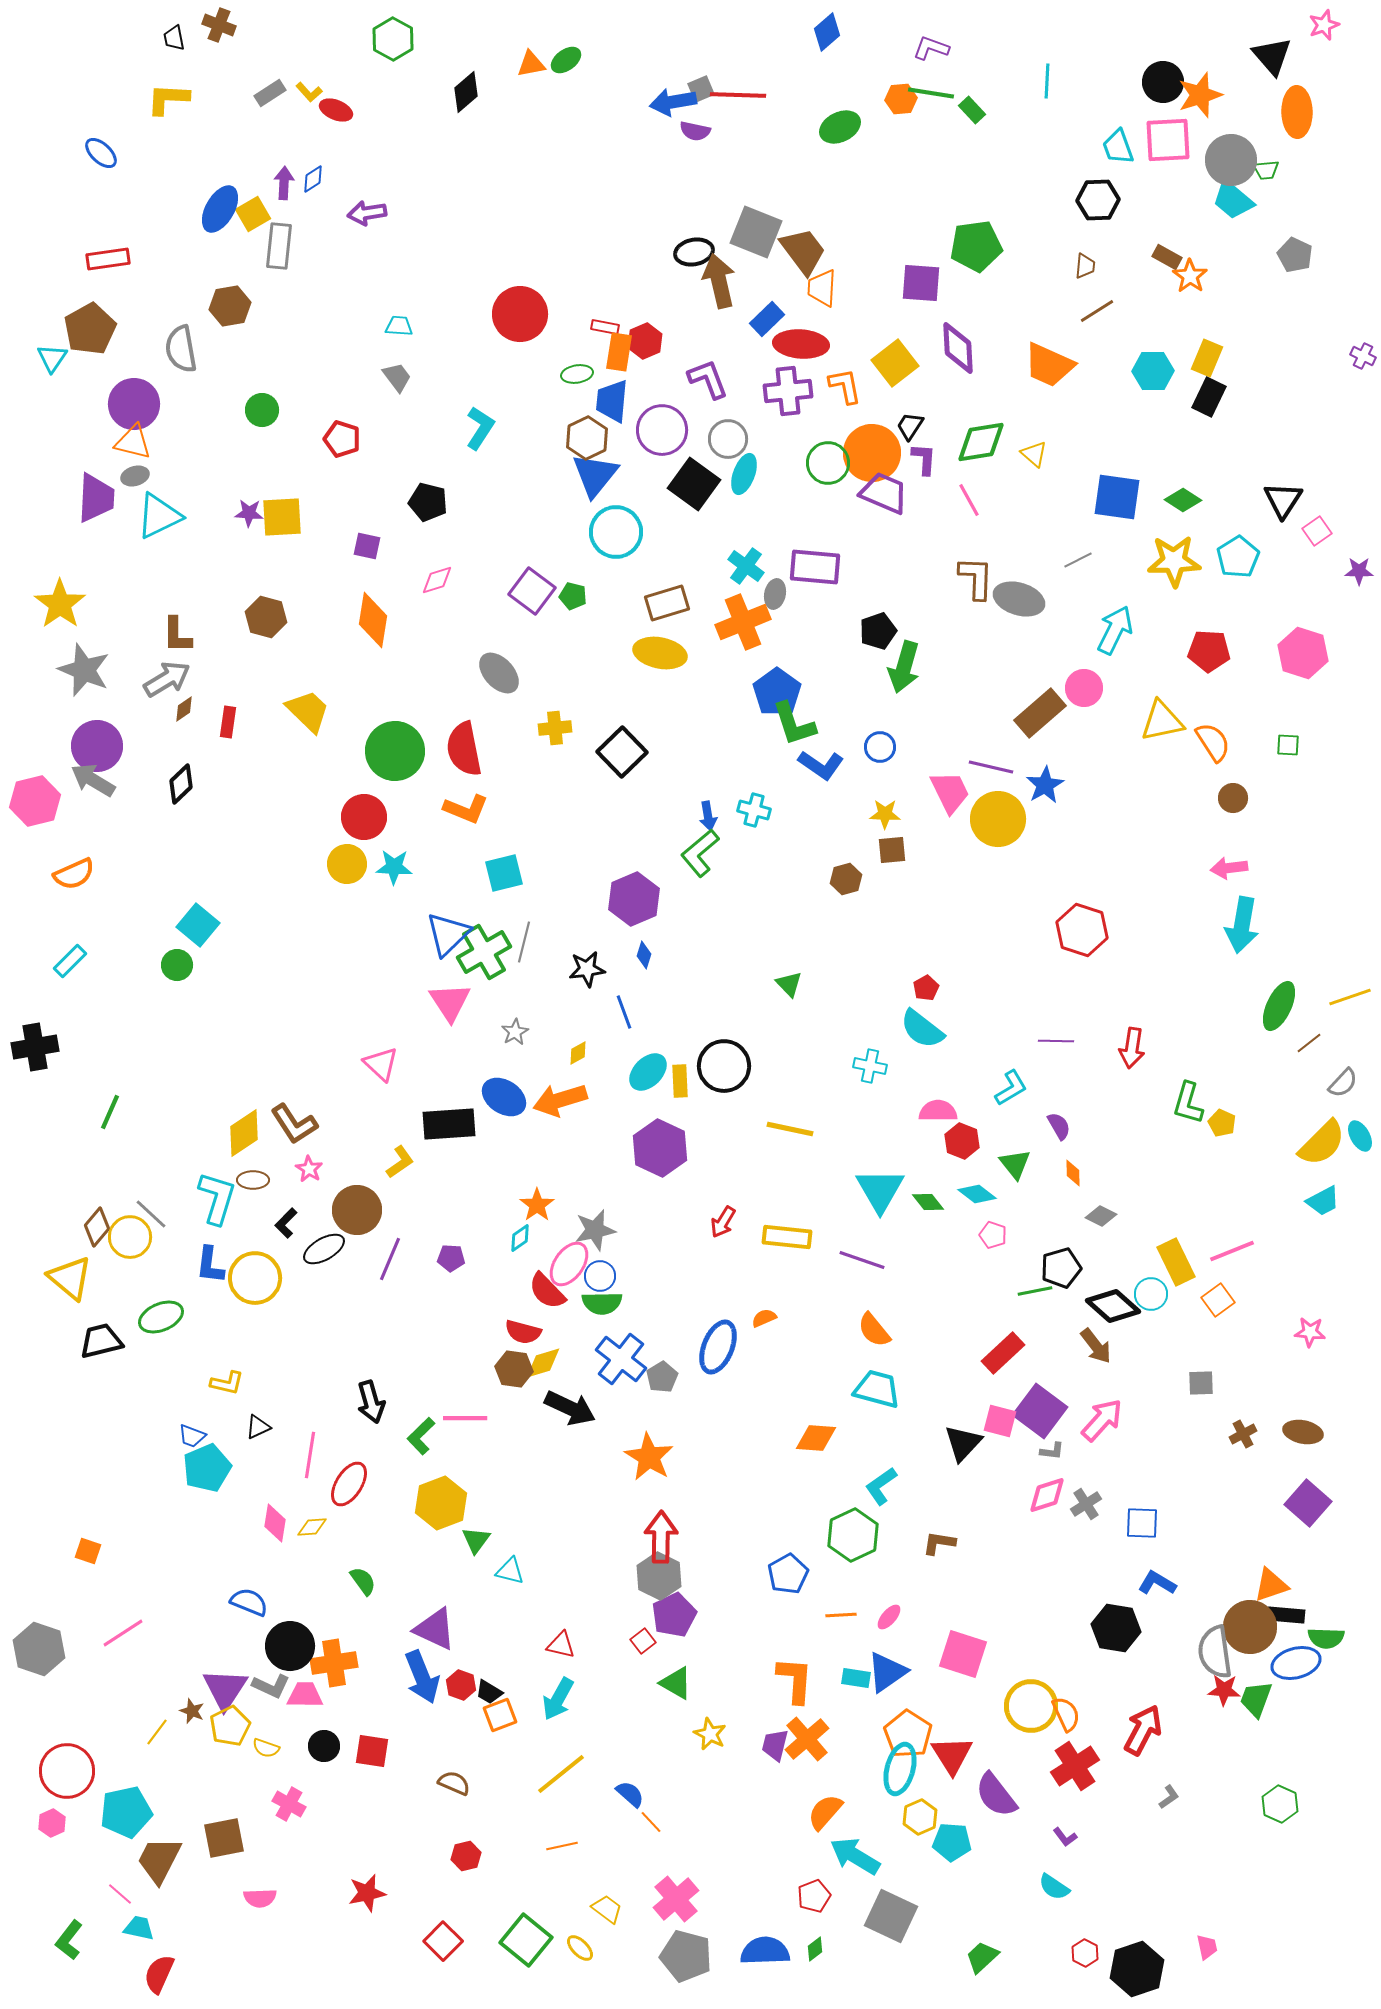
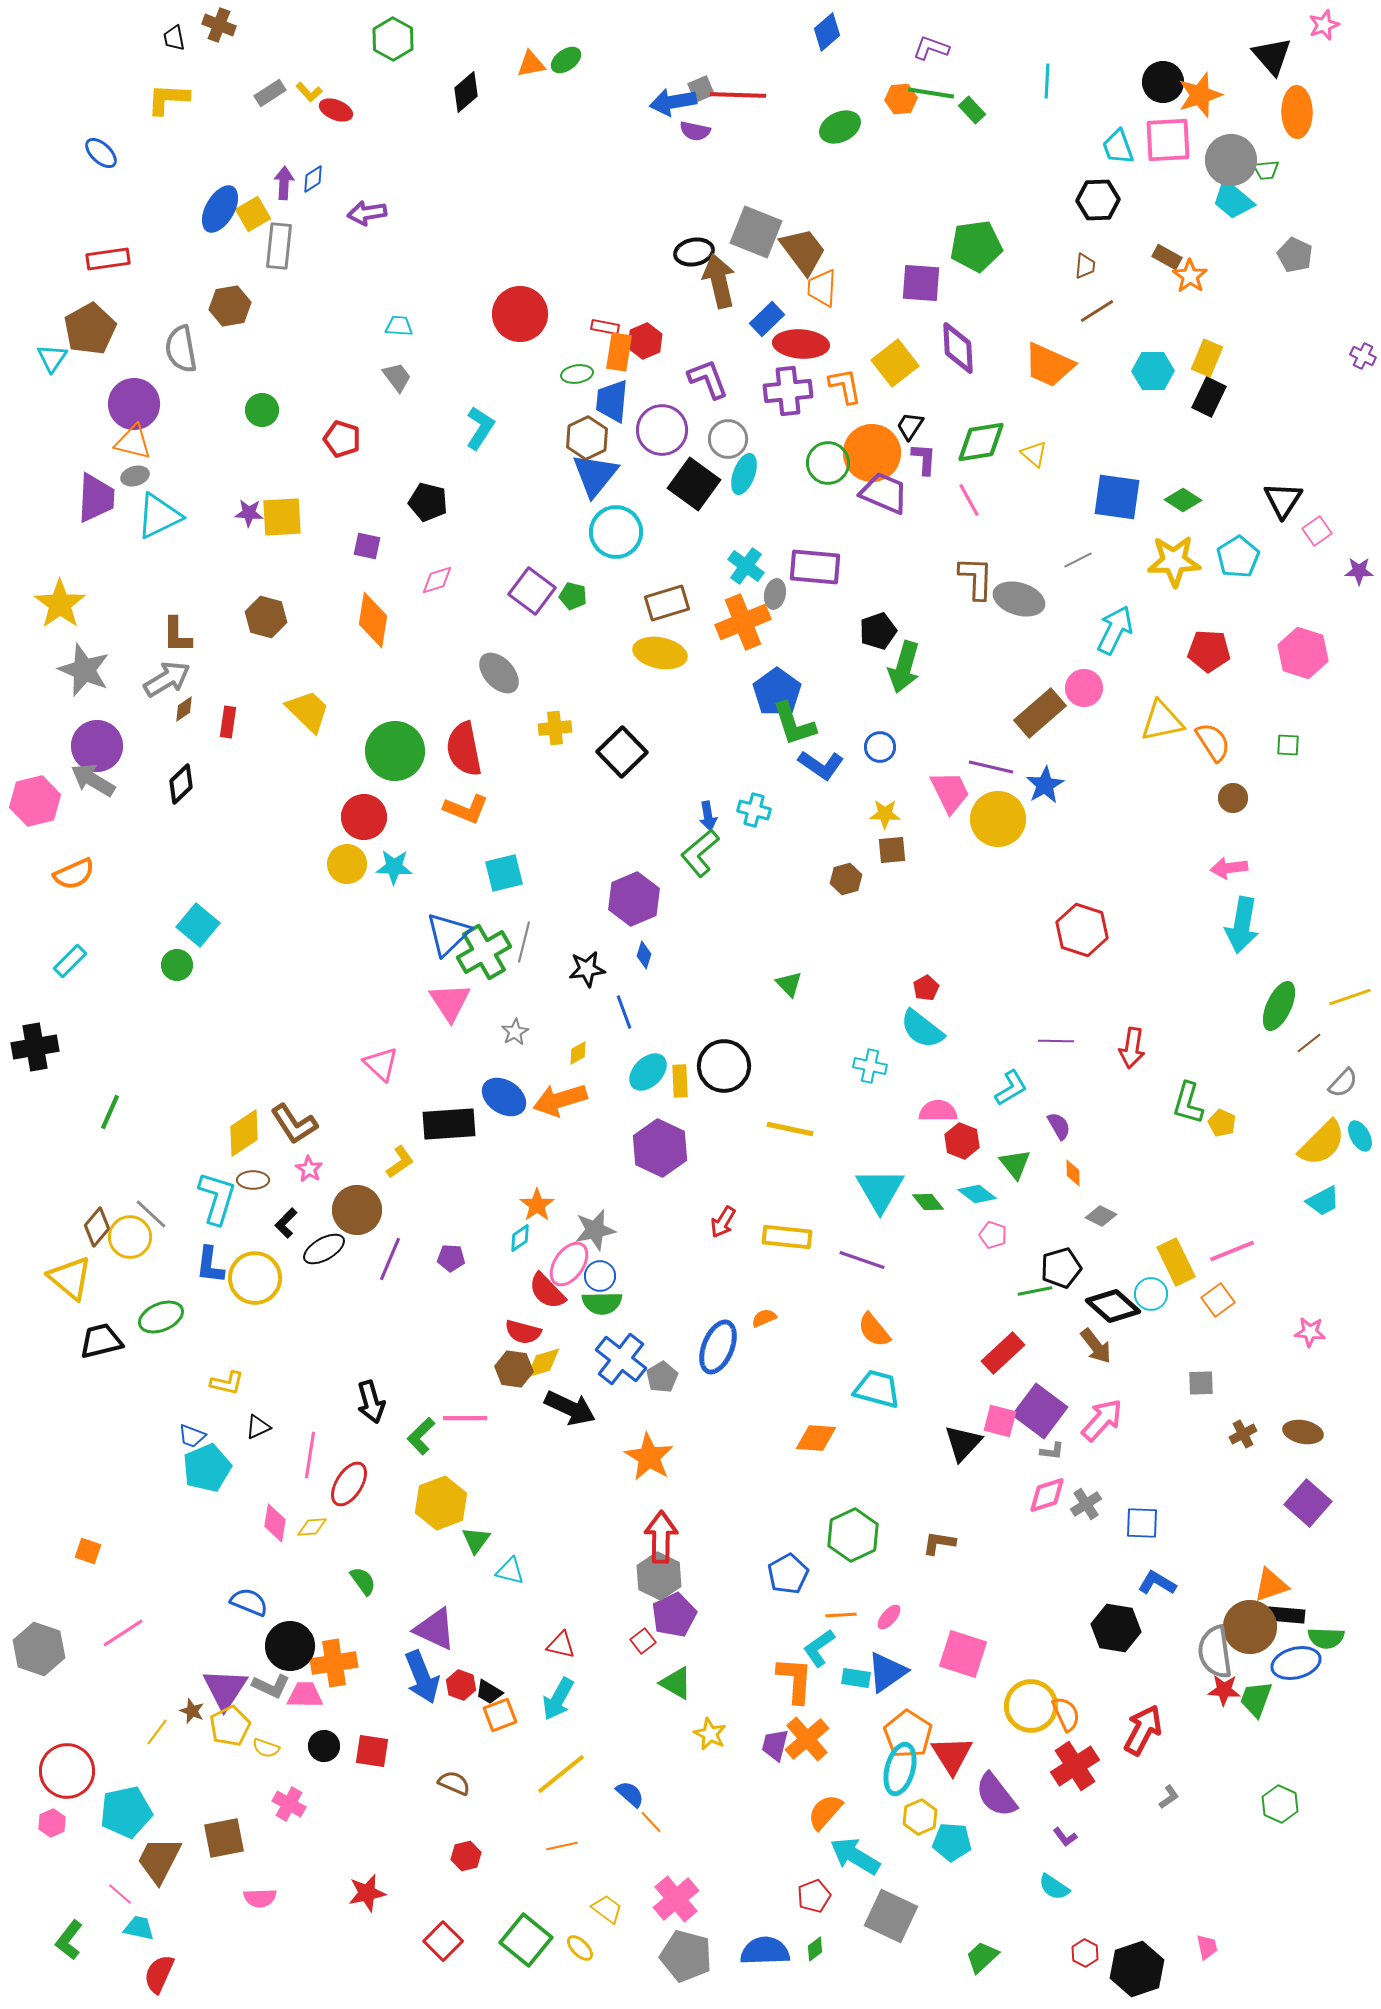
cyan L-shape at (881, 1486): moved 62 px left, 162 px down
